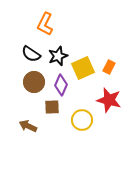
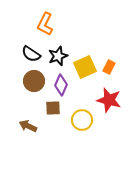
yellow square: moved 2 px right, 1 px up
brown circle: moved 1 px up
brown square: moved 1 px right, 1 px down
